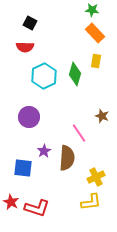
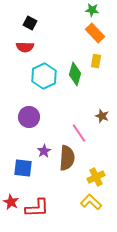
yellow L-shape: rotated 130 degrees counterclockwise
red L-shape: rotated 20 degrees counterclockwise
